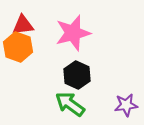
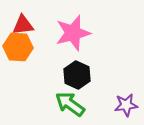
orange hexagon: rotated 16 degrees counterclockwise
